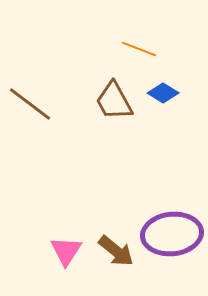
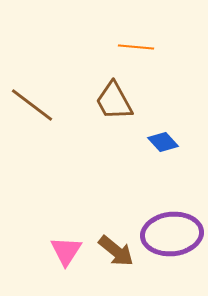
orange line: moved 3 px left, 2 px up; rotated 16 degrees counterclockwise
blue diamond: moved 49 px down; rotated 16 degrees clockwise
brown line: moved 2 px right, 1 px down
